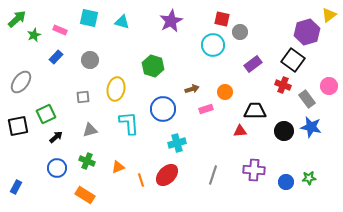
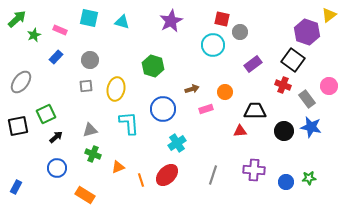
purple hexagon at (307, 32): rotated 25 degrees counterclockwise
gray square at (83, 97): moved 3 px right, 11 px up
cyan cross at (177, 143): rotated 18 degrees counterclockwise
green cross at (87, 161): moved 6 px right, 7 px up
